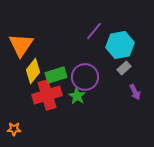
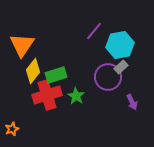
orange triangle: moved 1 px right
gray rectangle: moved 3 px left, 1 px up
purple circle: moved 23 px right
purple arrow: moved 3 px left, 10 px down
green star: moved 1 px left
orange star: moved 2 px left; rotated 24 degrees counterclockwise
